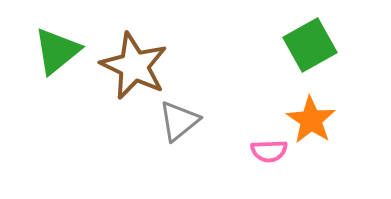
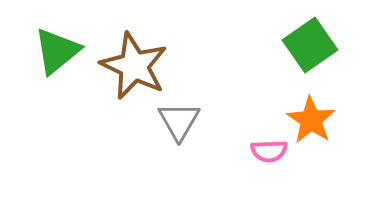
green square: rotated 6 degrees counterclockwise
gray triangle: rotated 21 degrees counterclockwise
